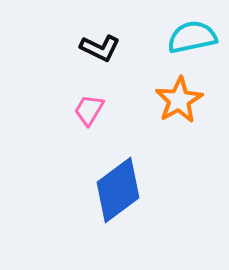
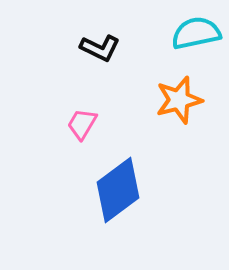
cyan semicircle: moved 4 px right, 4 px up
orange star: rotated 15 degrees clockwise
pink trapezoid: moved 7 px left, 14 px down
